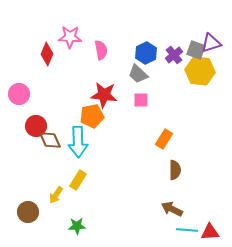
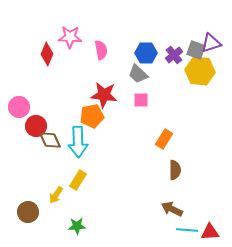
blue hexagon: rotated 25 degrees clockwise
pink circle: moved 13 px down
